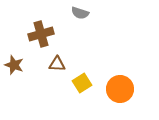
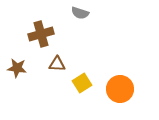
brown star: moved 3 px right, 3 px down; rotated 12 degrees counterclockwise
